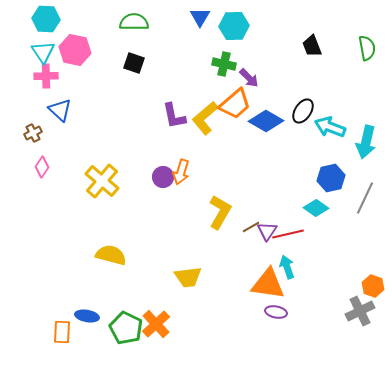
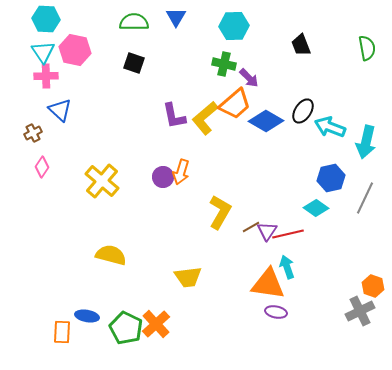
blue triangle at (200, 17): moved 24 px left
black trapezoid at (312, 46): moved 11 px left, 1 px up
